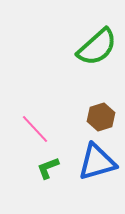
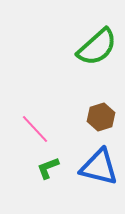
blue triangle: moved 2 px right, 5 px down; rotated 30 degrees clockwise
